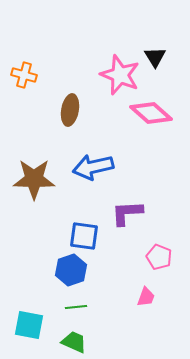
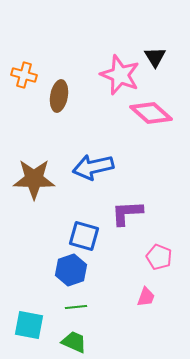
brown ellipse: moved 11 px left, 14 px up
blue square: rotated 8 degrees clockwise
